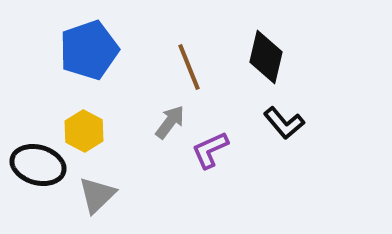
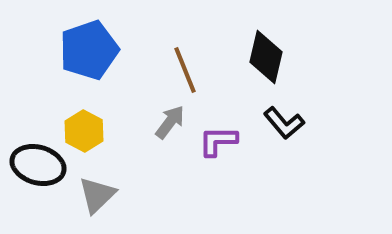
brown line: moved 4 px left, 3 px down
purple L-shape: moved 8 px right, 9 px up; rotated 24 degrees clockwise
